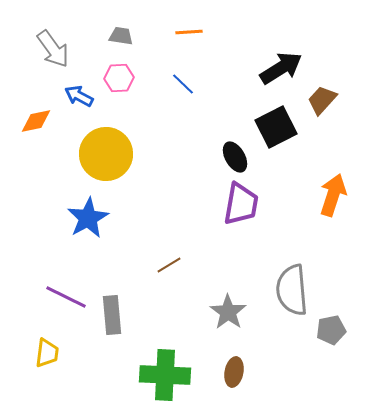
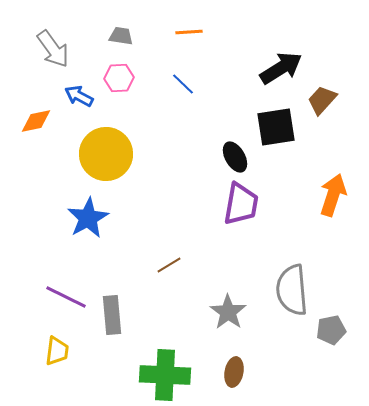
black square: rotated 18 degrees clockwise
yellow trapezoid: moved 10 px right, 2 px up
